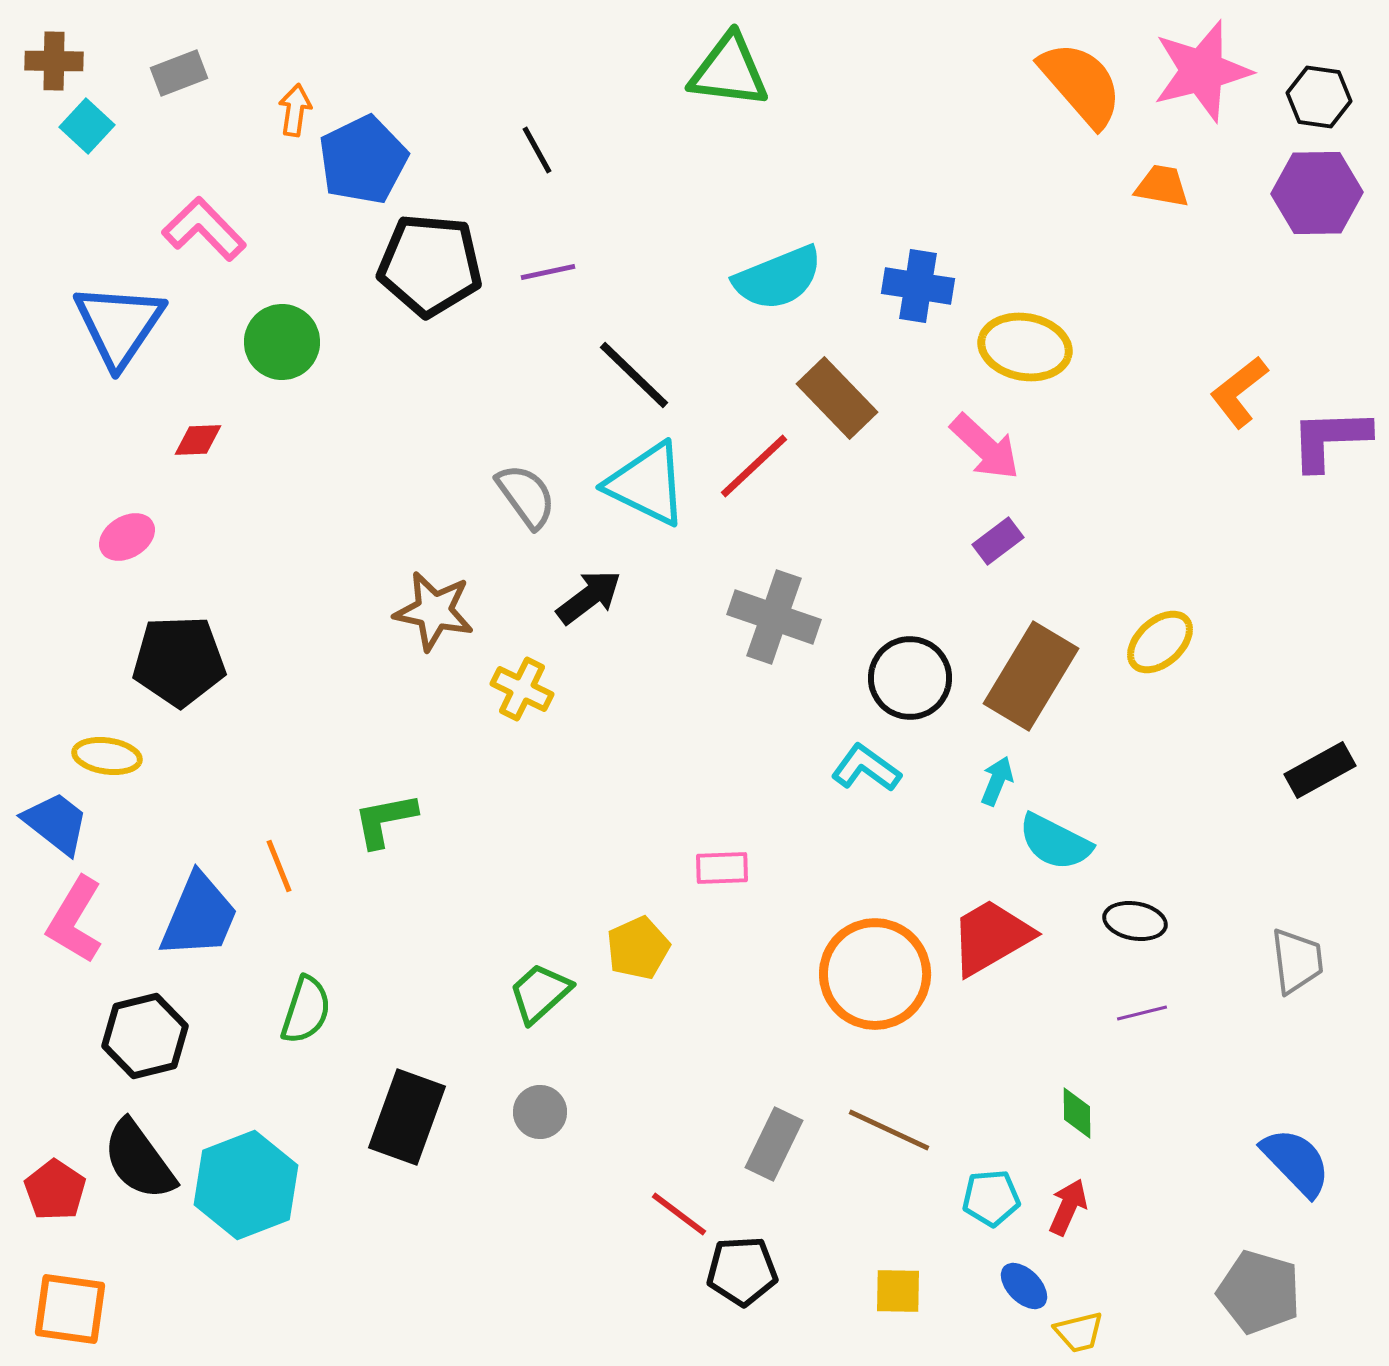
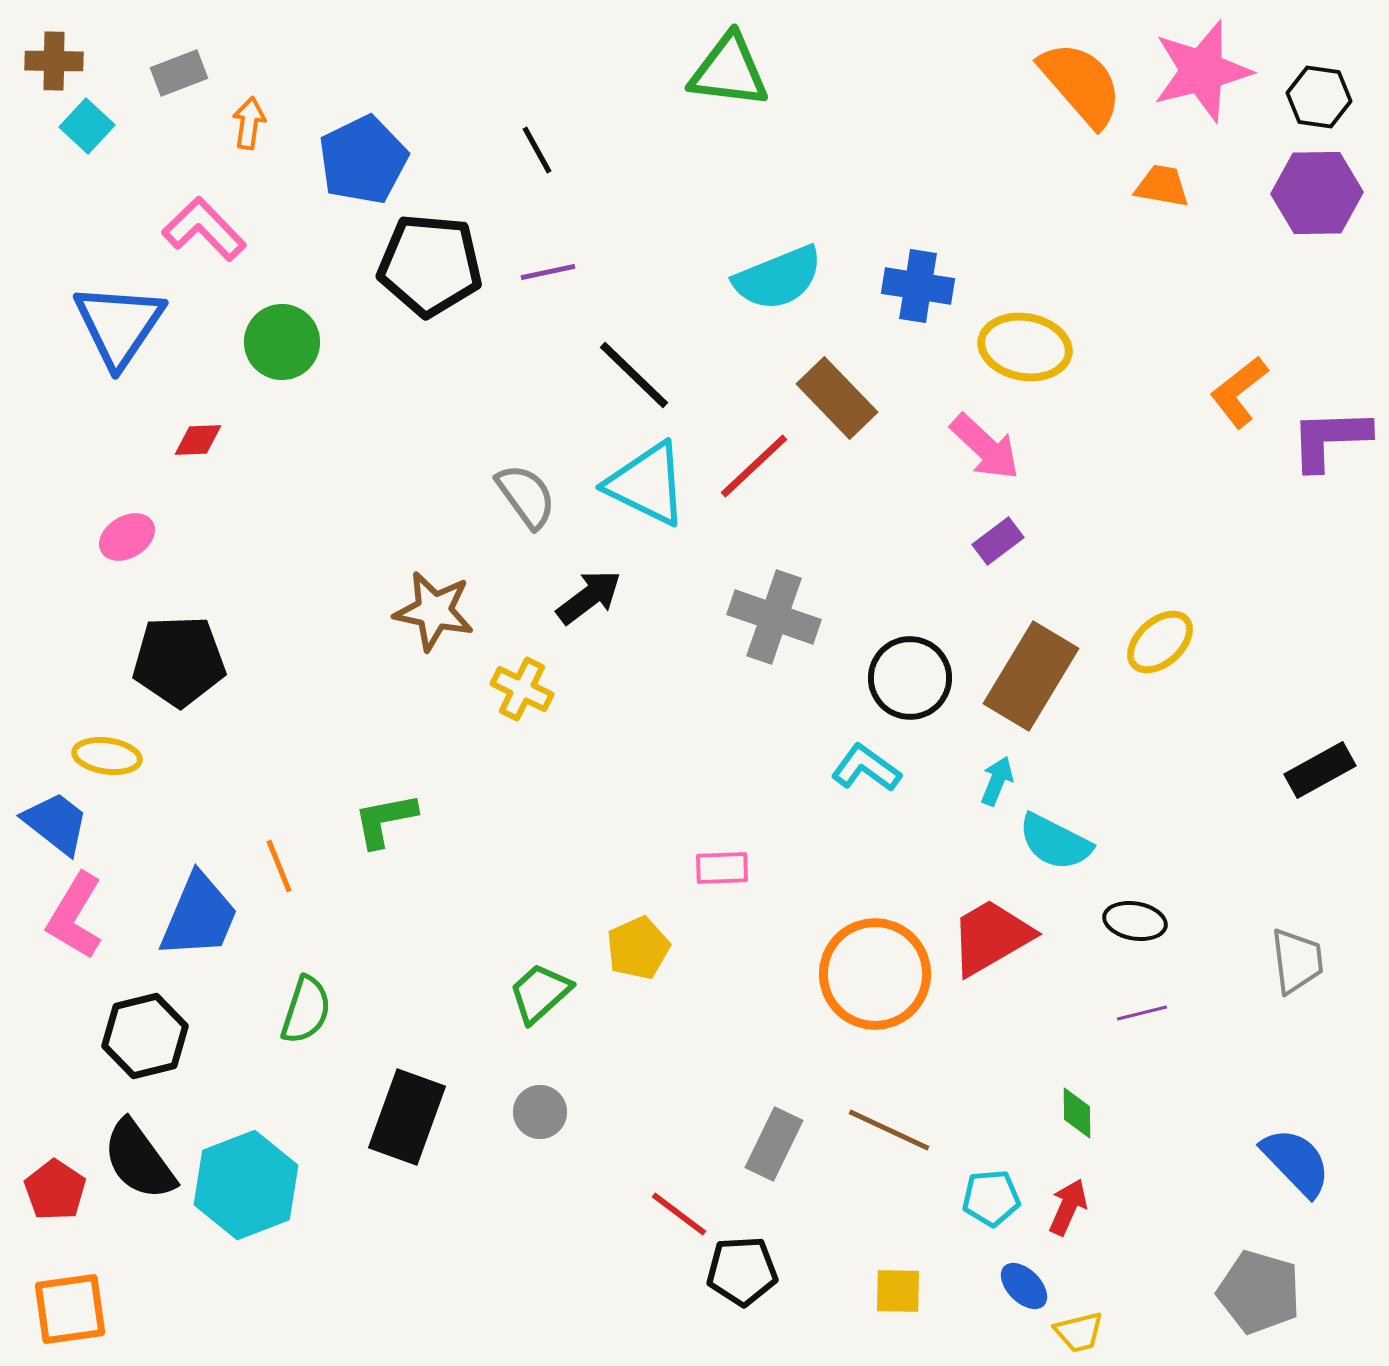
orange arrow at (295, 110): moved 46 px left, 13 px down
pink L-shape at (75, 920): moved 4 px up
orange square at (70, 1309): rotated 16 degrees counterclockwise
